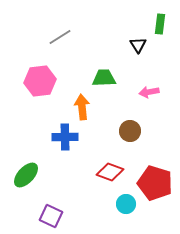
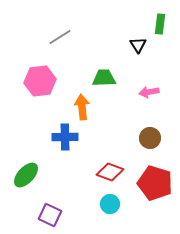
brown circle: moved 20 px right, 7 px down
cyan circle: moved 16 px left
purple square: moved 1 px left, 1 px up
